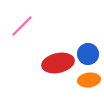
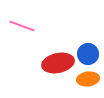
pink line: rotated 65 degrees clockwise
orange ellipse: moved 1 px left, 1 px up
